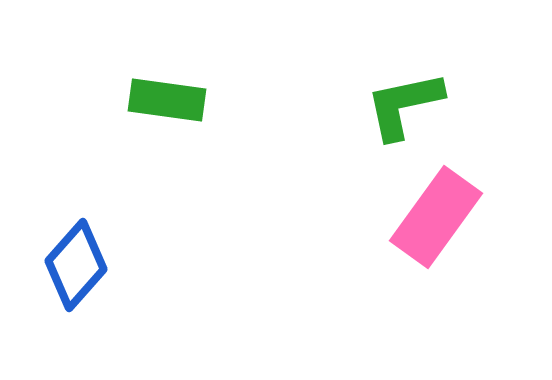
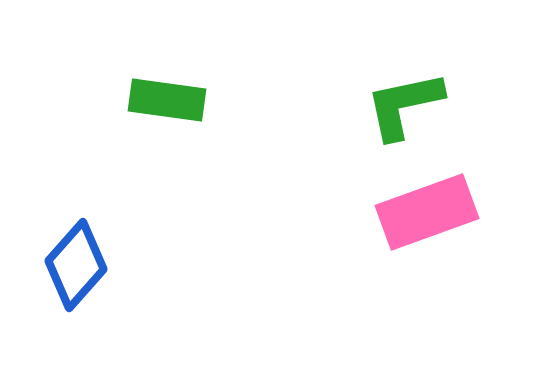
pink rectangle: moved 9 px left, 5 px up; rotated 34 degrees clockwise
